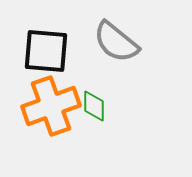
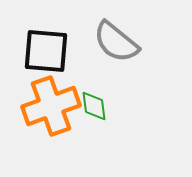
green diamond: rotated 8 degrees counterclockwise
